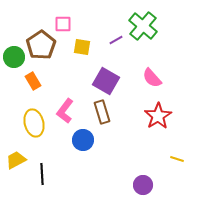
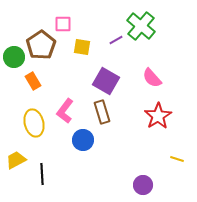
green cross: moved 2 px left
